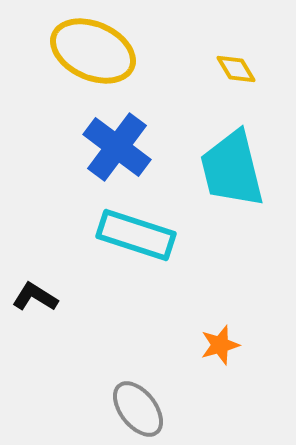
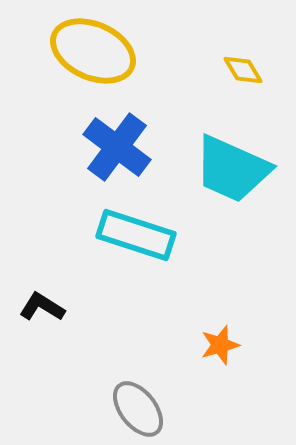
yellow diamond: moved 7 px right, 1 px down
cyan trapezoid: rotated 52 degrees counterclockwise
black L-shape: moved 7 px right, 10 px down
